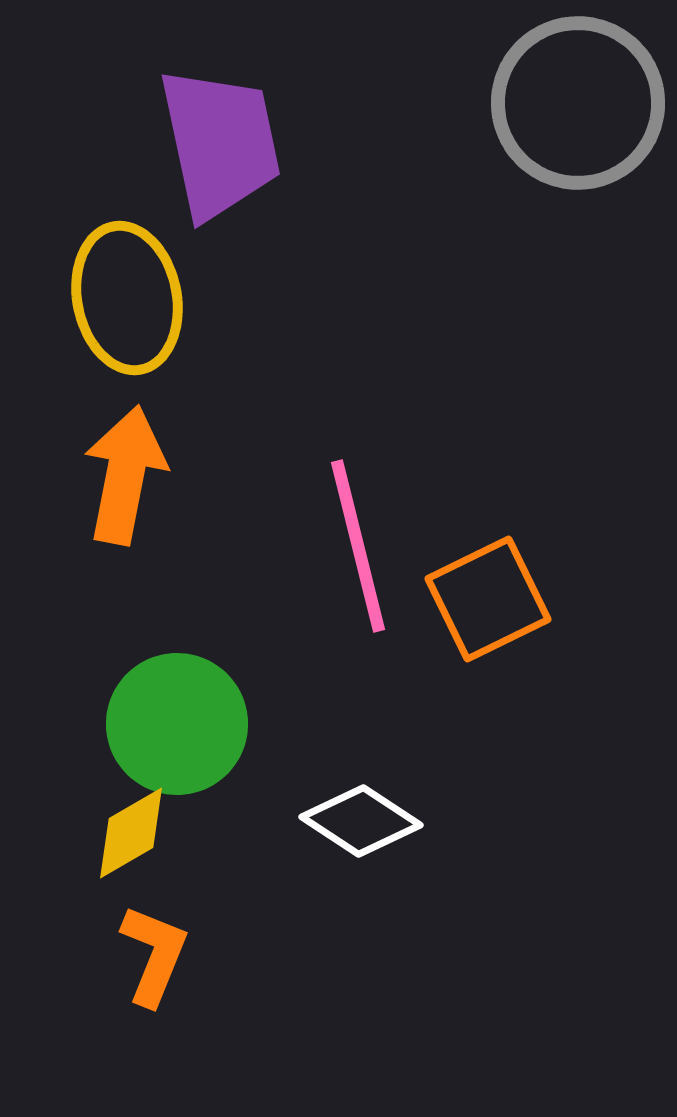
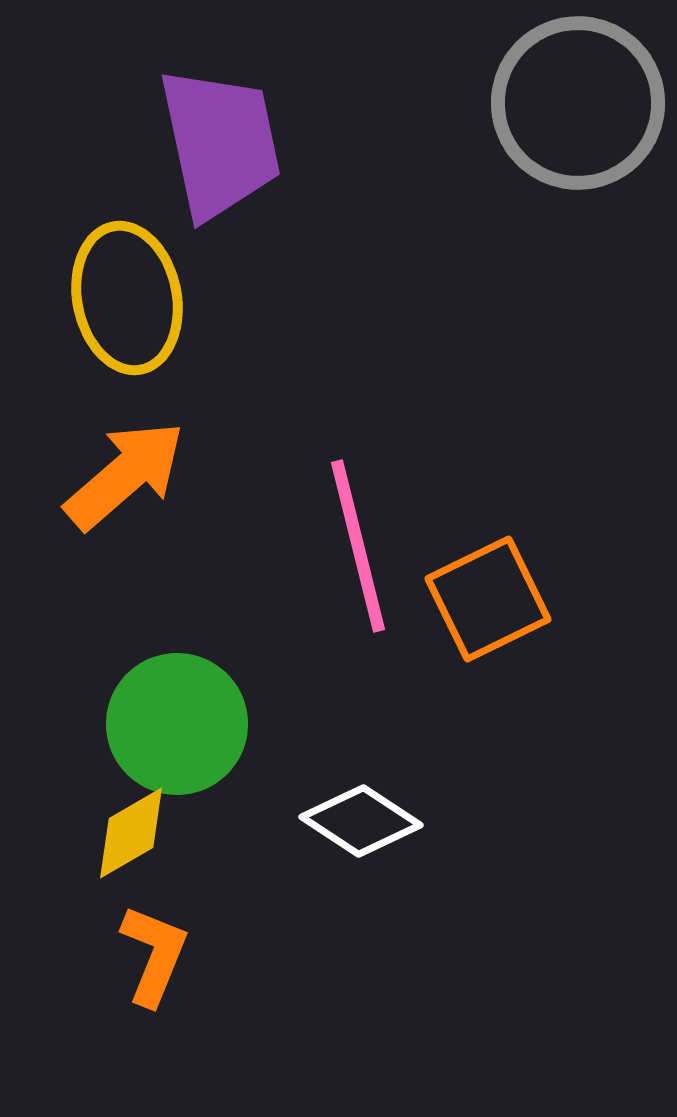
orange arrow: rotated 38 degrees clockwise
